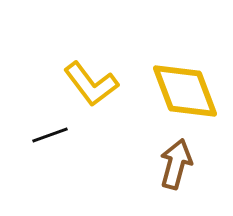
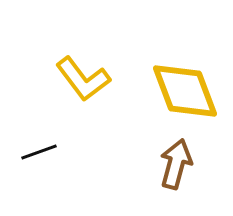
yellow L-shape: moved 8 px left, 5 px up
black line: moved 11 px left, 17 px down
